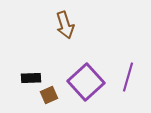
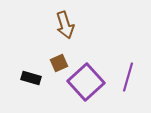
black rectangle: rotated 18 degrees clockwise
brown square: moved 10 px right, 32 px up
